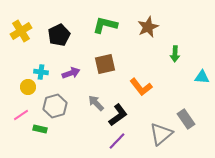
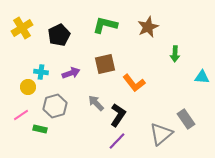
yellow cross: moved 1 px right, 3 px up
orange L-shape: moved 7 px left, 4 px up
black L-shape: rotated 20 degrees counterclockwise
